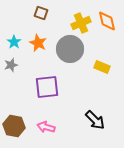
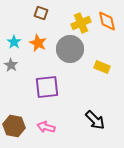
gray star: rotated 24 degrees counterclockwise
